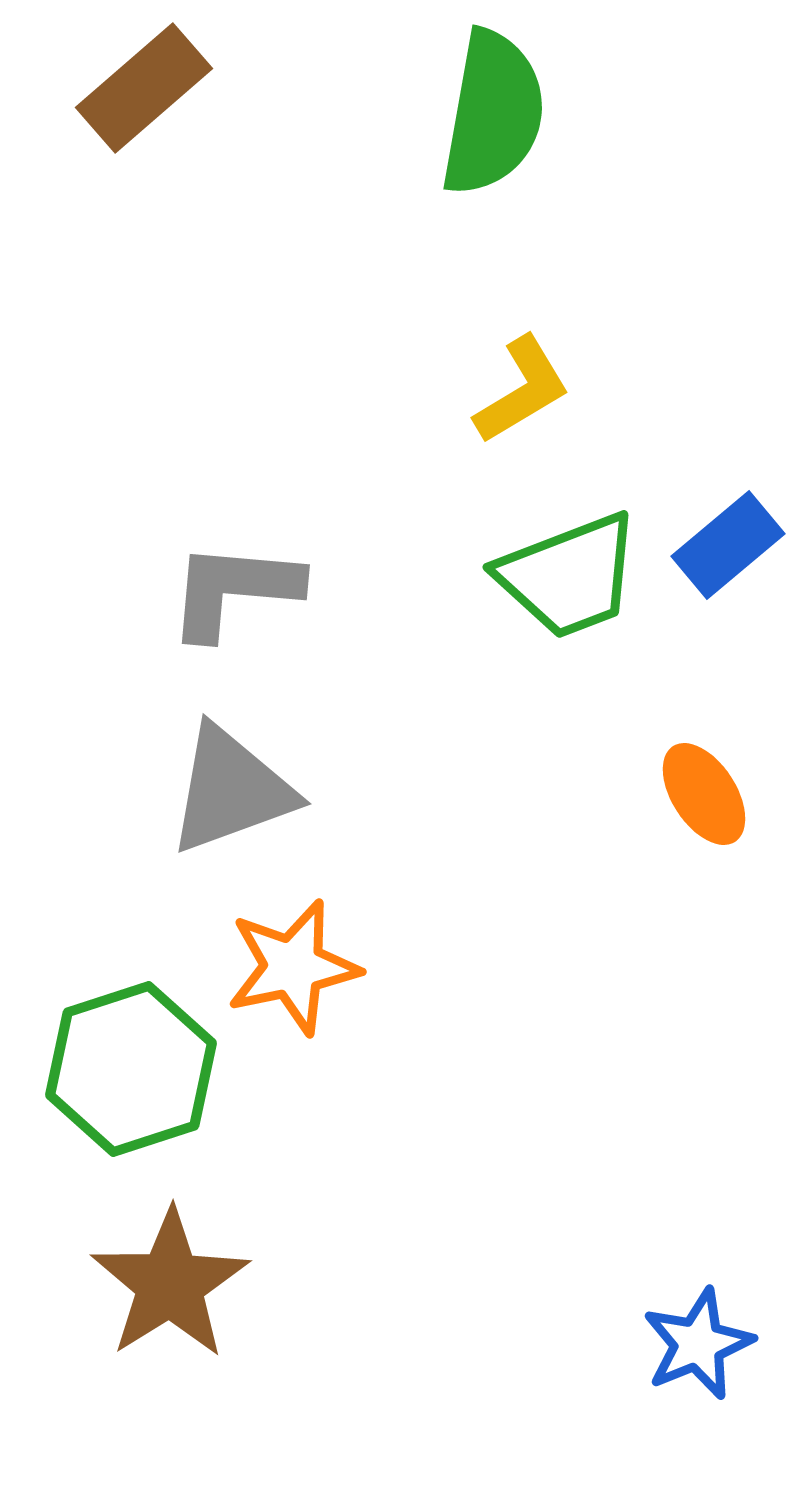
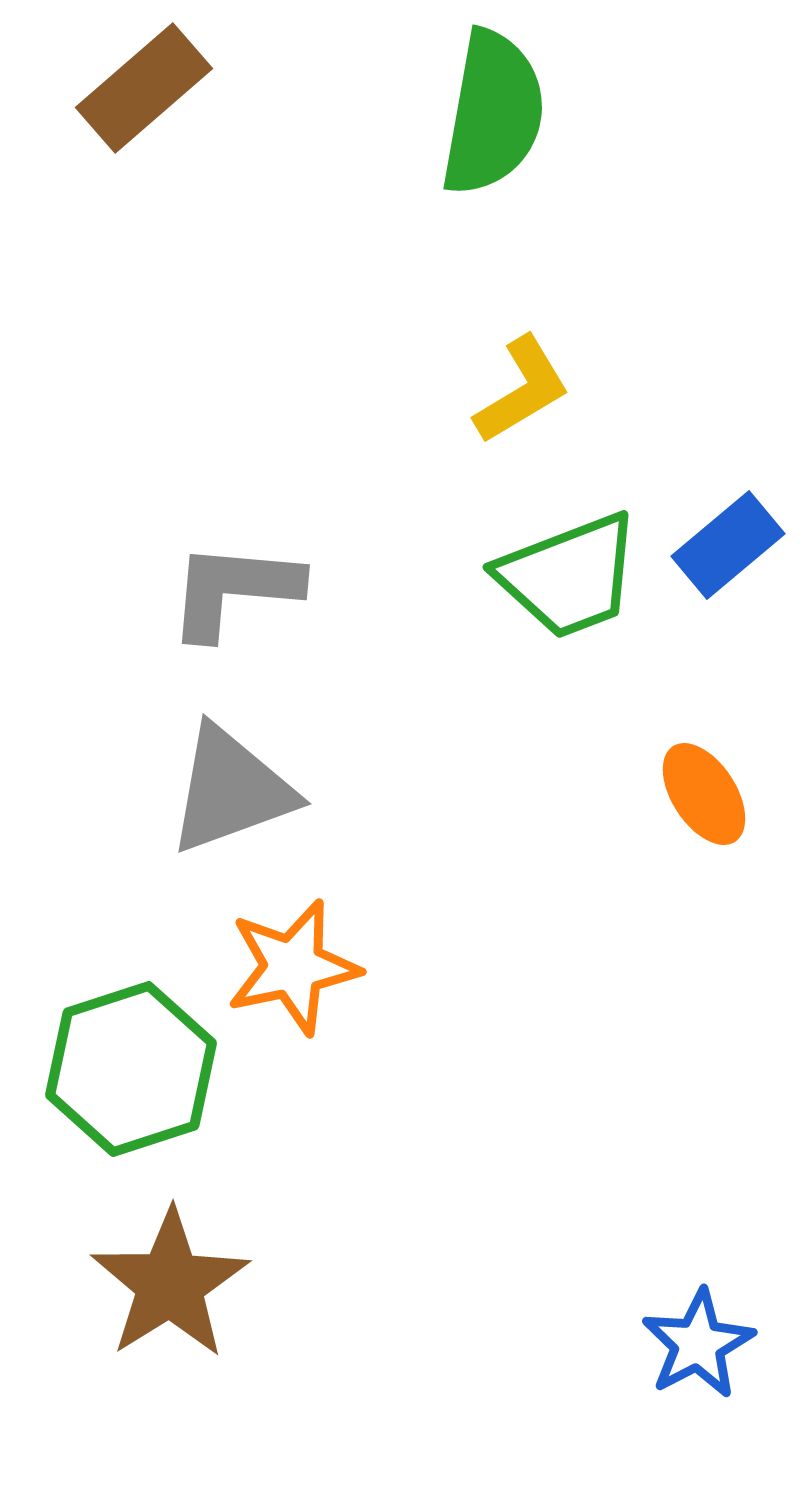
blue star: rotated 6 degrees counterclockwise
